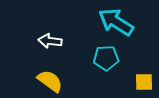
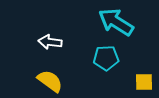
white arrow: moved 1 px down
